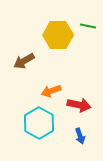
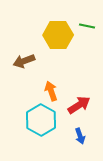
green line: moved 1 px left
brown arrow: rotated 10 degrees clockwise
orange arrow: rotated 90 degrees clockwise
red arrow: rotated 45 degrees counterclockwise
cyan hexagon: moved 2 px right, 3 px up
